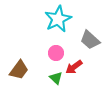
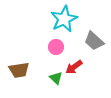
cyan star: moved 6 px right
gray trapezoid: moved 4 px right, 1 px down
pink circle: moved 6 px up
brown trapezoid: rotated 45 degrees clockwise
